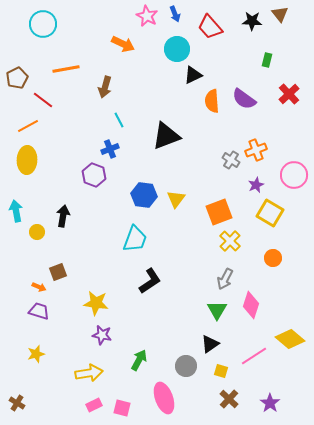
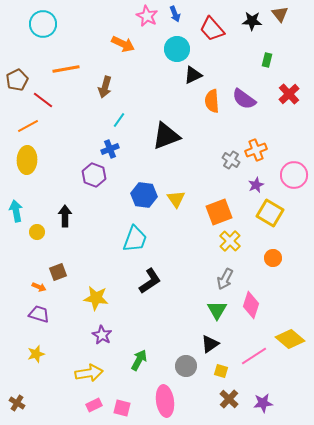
red trapezoid at (210, 27): moved 2 px right, 2 px down
brown pentagon at (17, 78): moved 2 px down
cyan line at (119, 120): rotated 63 degrees clockwise
yellow triangle at (176, 199): rotated 12 degrees counterclockwise
black arrow at (63, 216): moved 2 px right; rotated 10 degrees counterclockwise
yellow star at (96, 303): moved 5 px up
purple trapezoid at (39, 311): moved 3 px down
purple star at (102, 335): rotated 18 degrees clockwise
pink ellipse at (164, 398): moved 1 px right, 3 px down; rotated 12 degrees clockwise
purple star at (270, 403): moved 7 px left; rotated 30 degrees clockwise
